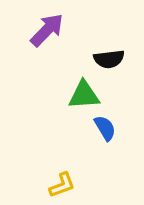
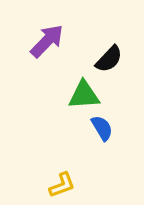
purple arrow: moved 11 px down
black semicircle: rotated 40 degrees counterclockwise
blue semicircle: moved 3 px left
